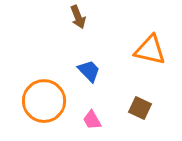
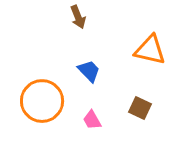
orange circle: moved 2 px left
